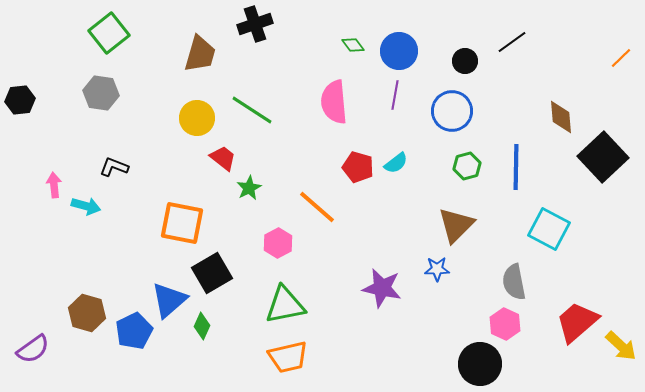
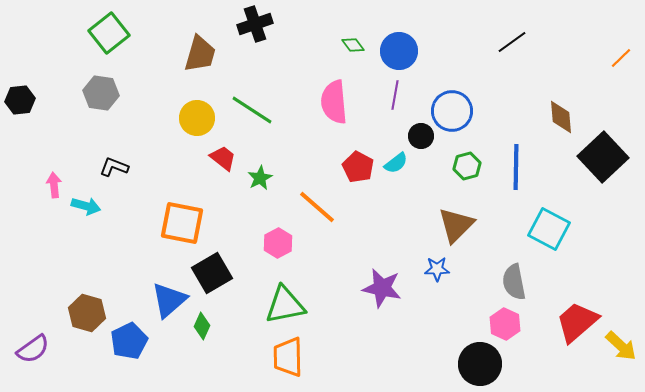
black circle at (465, 61): moved 44 px left, 75 px down
red pentagon at (358, 167): rotated 12 degrees clockwise
green star at (249, 188): moved 11 px right, 10 px up
blue pentagon at (134, 331): moved 5 px left, 10 px down
orange trapezoid at (288, 357): rotated 102 degrees clockwise
